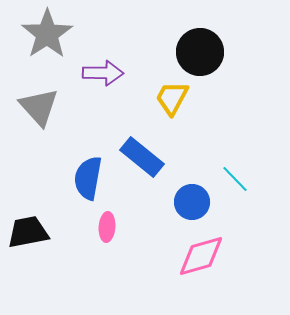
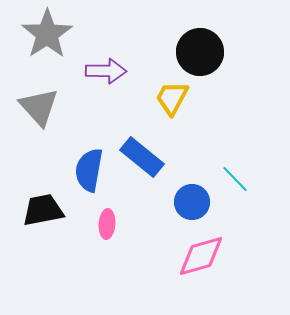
purple arrow: moved 3 px right, 2 px up
blue semicircle: moved 1 px right, 8 px up
pink ellipse: moved 3 px up
black trapezoid: moved 15 px right, 22 px up
